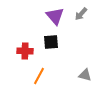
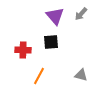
red cross: moved 2 px left, 1 px up
gray triangle: moved 4 px left
